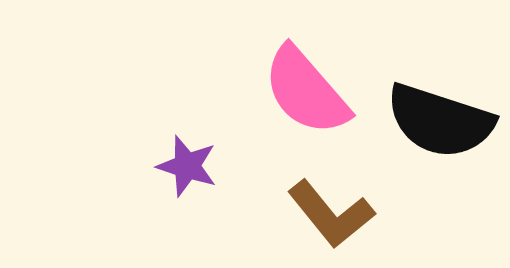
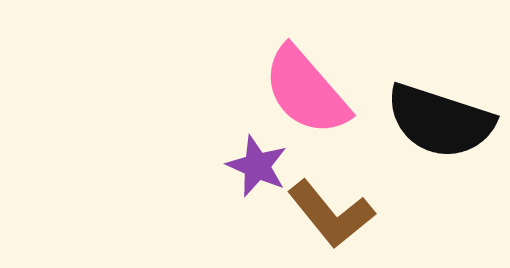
purple star: moved 70 px right; rotated 6 degrees clockwise
